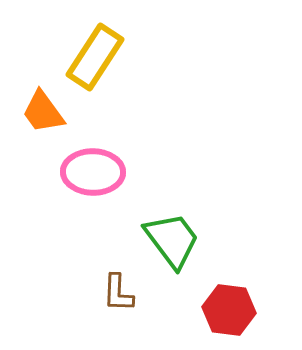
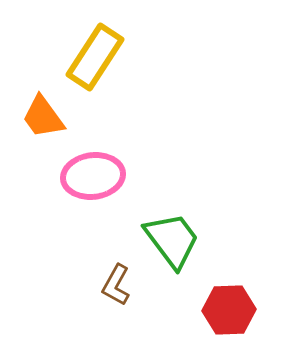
orange trapezoid: moved 5 px down
pink ellipse: moved 4 px down; rotated 8 degrees counterclockwise
brown L-shape: moved 2 px left, 8 px up; rotated 27 degrees clockwise
red hexagon: rotated 9 degrees counterclockwise
